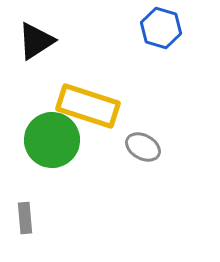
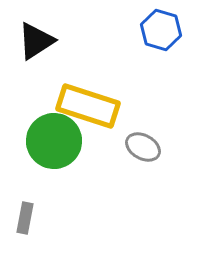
blue hexagon: moved 2 px down
green circle: moved 2 px right, 1 px down
gray rectangle: rotated 16 degrees clockwise
